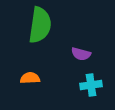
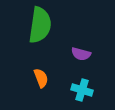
orange semicircle: moved 11 px right; rotated 72 degrees clockwise
cyan cross: moved 9 px left, 5 px down; rotated 25 degrees clockwise
